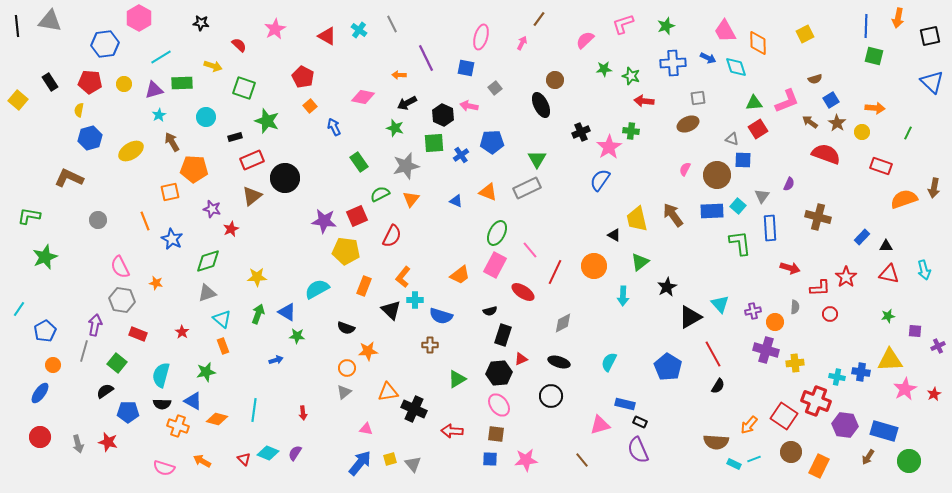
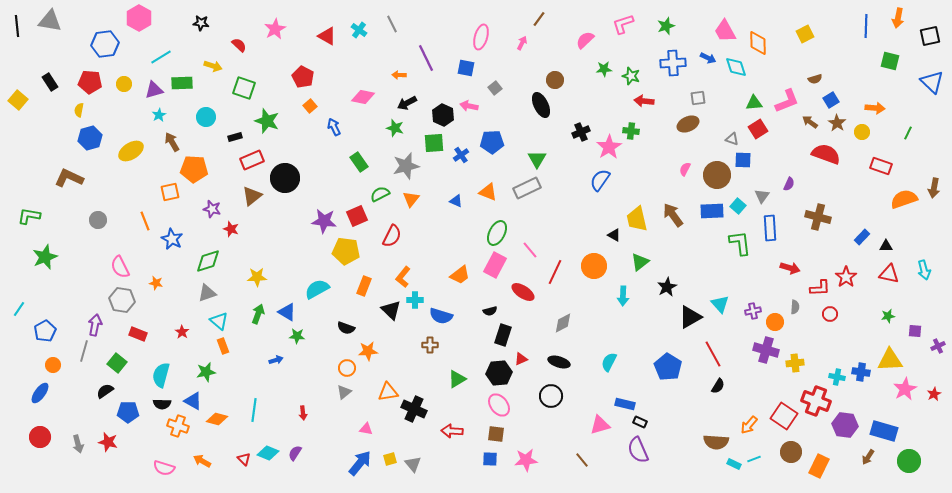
green square at (874, 56): moved 16 px right, 5 px down
red star at (231, 229): rotated 28 degrees counterclockwise
cyan triangle at (222, 319): moved 3 px left, 2 px down
